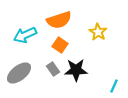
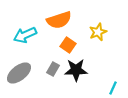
yellow star: rotated 18 degrees clockwise
orange square: moved 8 px right
gray rectangle: rotated 64 degrees clockwise
cyan line: moved 1 px left, 2 px down
